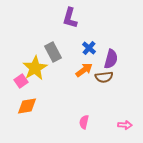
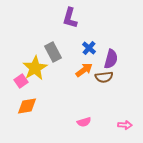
pink semicircle: rotated 120 degrees counterclockwise
